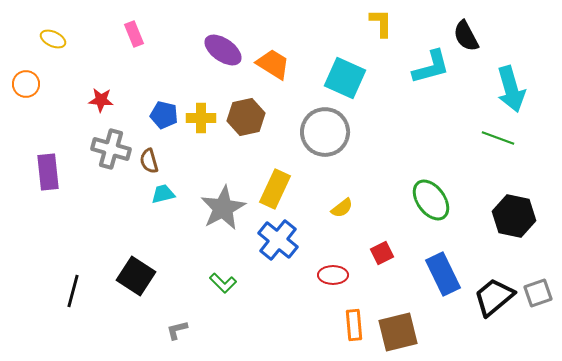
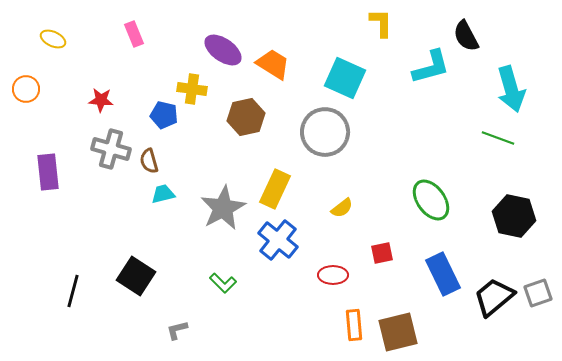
orange circle: moved 5 px down
yellow cross: moved 9 px left, 29 px up; rotated 8 degrees clockwise
red square: rotated 15 degrees clockwise
